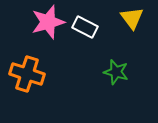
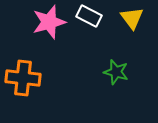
pink star: moved 1 px right
white rectangle: moved 4 px right, 11 px up
orange cross: moved 4 px left, 4 px down; rotated 12 degrees counterclockwise
